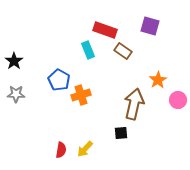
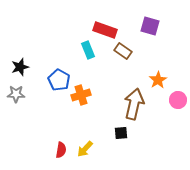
black star: moved 6 px right, 6 px down; rotated 18 degrees clockwise
